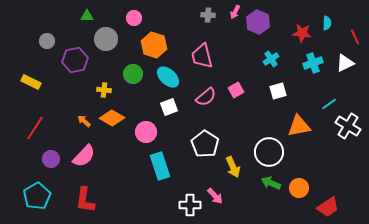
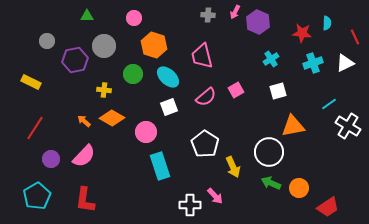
gray circle at (106, 39): moved 2 px left, 7 px down
orange triangle at (299, 126): moved 6 px left
